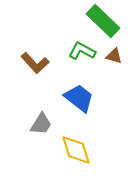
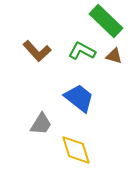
green rectangle: moved 3 px right
brown L-shape: moved 2 px right, 12 px up
